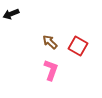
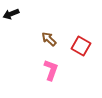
brown arrow: moved 1 px left, 3 px up
red square: moved 3 px right
